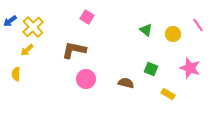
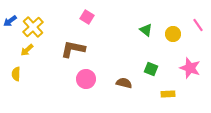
brown L-shape: moved 1 px left, 1 px up
brown semicircle: moved 2 px left
yellow rectangle: rotated 32 degrees counterclockwise
